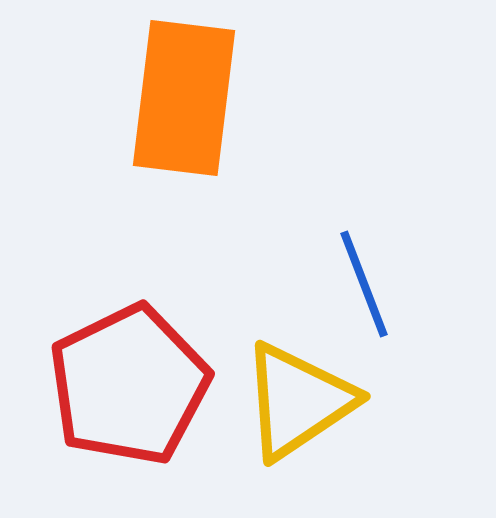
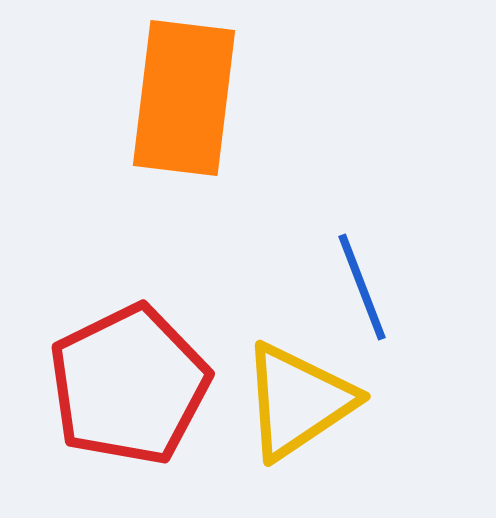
blue line: moved 2 px left, 3 px down
